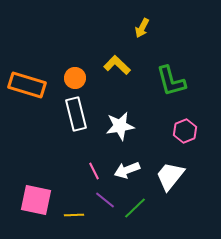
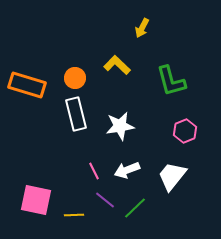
white trapezoid: moved 2 px right
